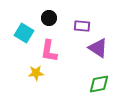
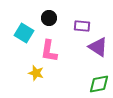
purple triangle: moved 1 px up
yellow star: rotated 21 degrees clockwise
